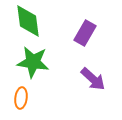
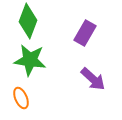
green diamond: rotated 28 degrees clockwise
green star: moved 3 px left, 2 px up
orange ellipse: rotated 30 degrees counterclockwise
